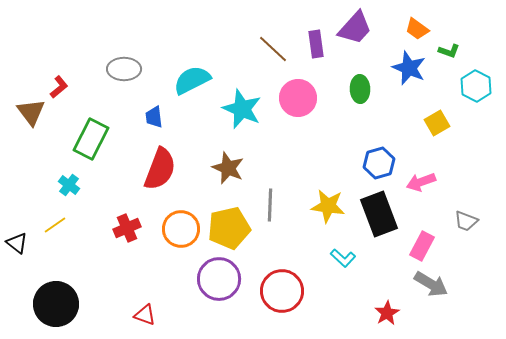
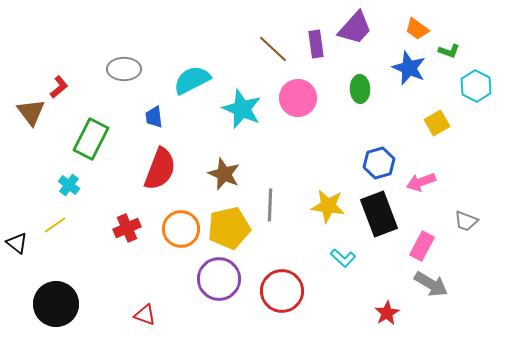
brown star: moved 4 px left, 6 px down
